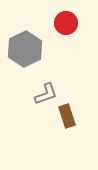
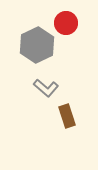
gray hexagon: moved 12 px right, 4 px up
gray L-shape: moved 6 px up; rotated 60 degrees clockwise
